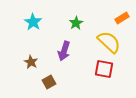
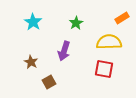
yellow semicircle: rotated 45 degrees counterclockwise
